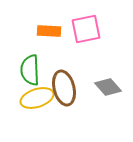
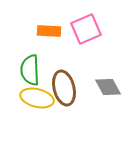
pink square: rotated 12 degrees counterclockwise
gray diamond: rotated 12 degrees clockwise
yellow ellipse: rotated 32 degrees clockwise
